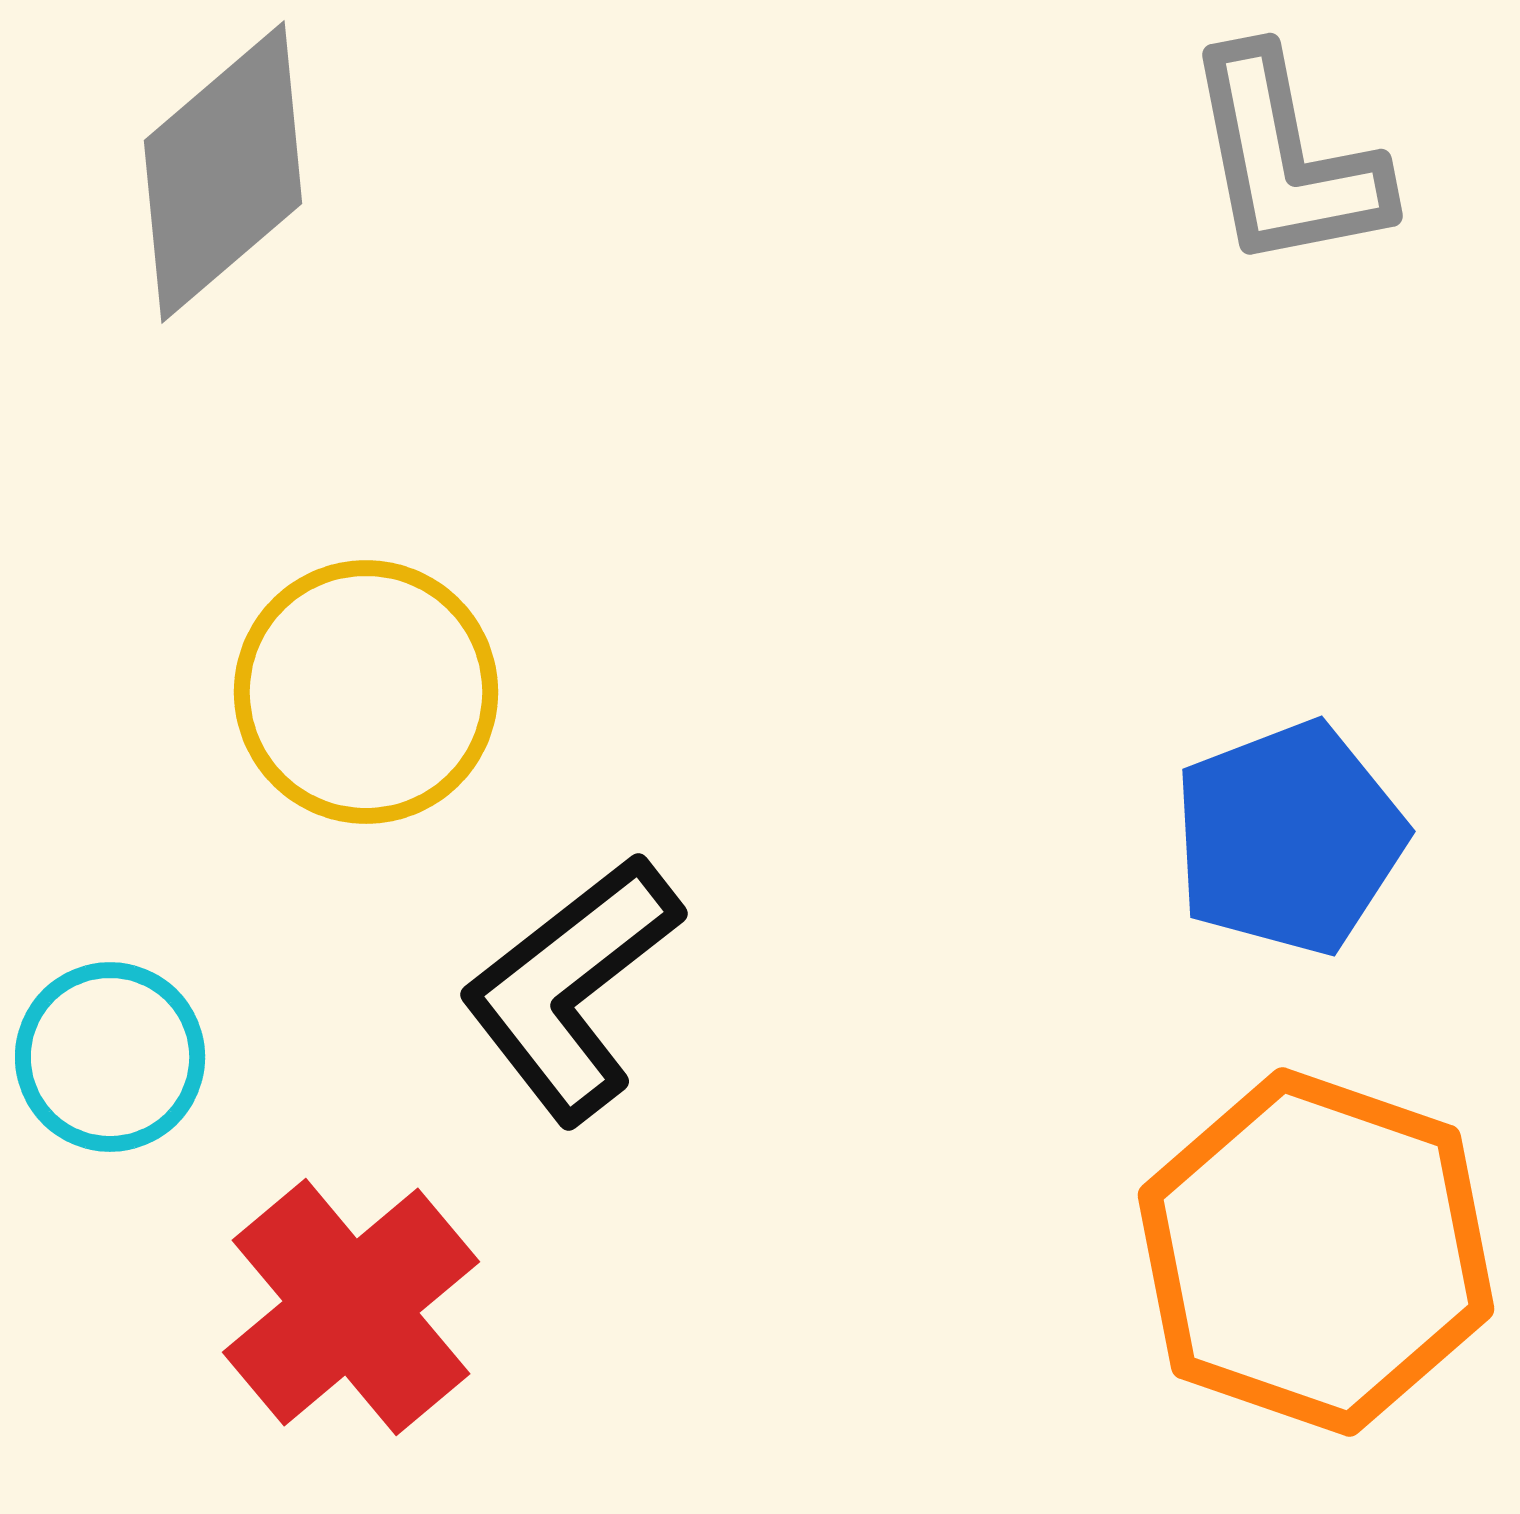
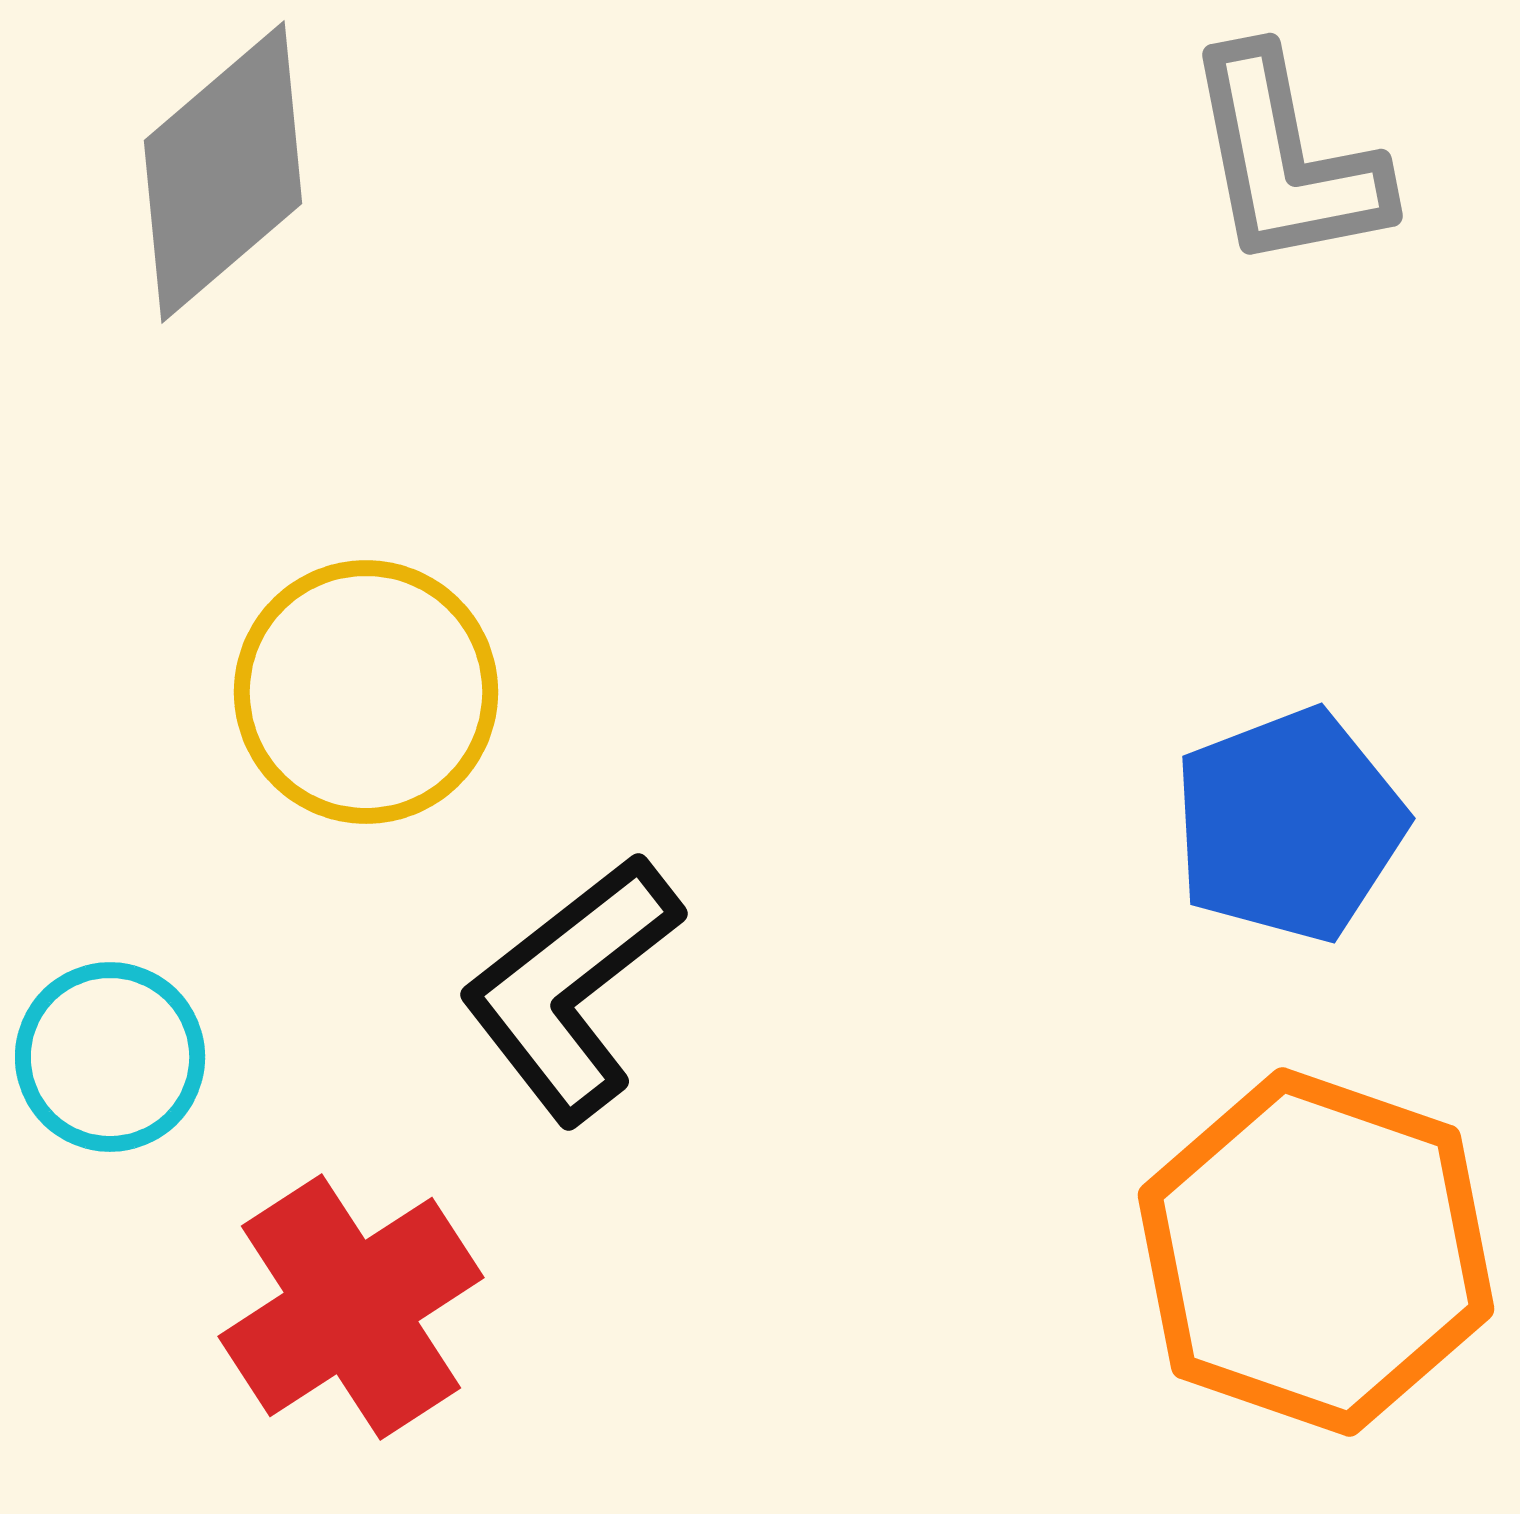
blue pentagon: moved 13 px up
red cross: rotated 7 degrees clockwise
